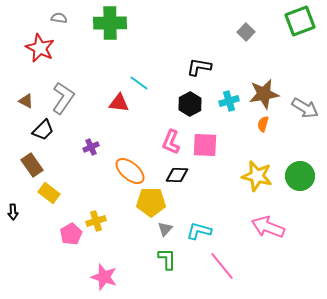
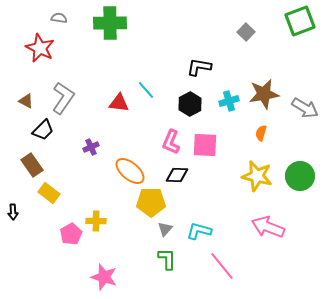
cyan line: moved 7 px right, 7 px down; rotated 12 degrees clockwise
orange semicircle: moved 2 px left, 9 px down
yellow cross: rotated 18 degrees clockwise
